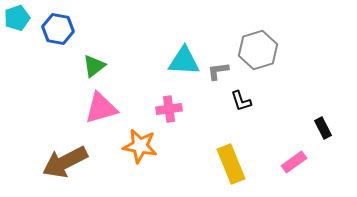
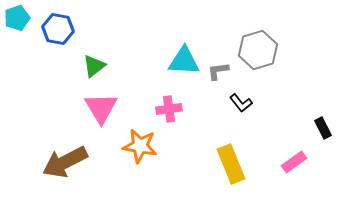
black L-shape: moved 2 px down; rotated 20 degrees counterclockwise
pink triangle: rotated 45 degrees counterclockwise
